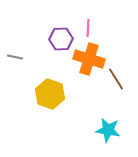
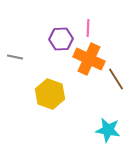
orange cross: rotated 8 degrees clockwise
